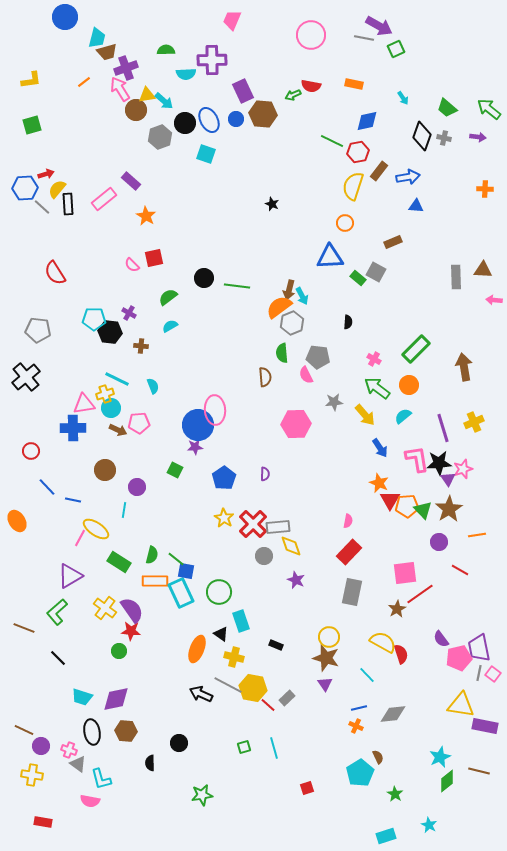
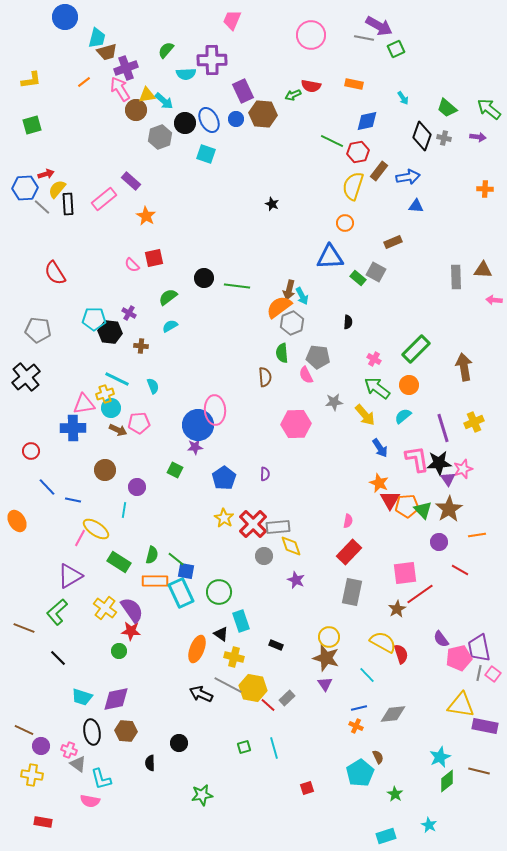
green semicircle at (166, 50): rotated 48 degrees counterclockwise
